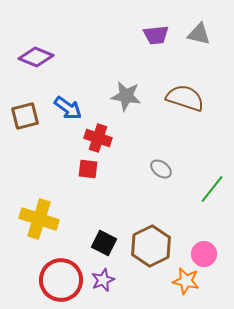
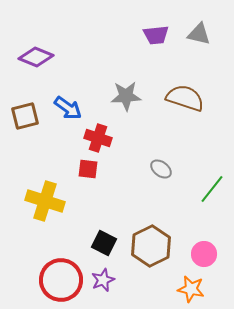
gray star: rotated 12 degrees counterclockwise
yellow cross: moved 6 px right, 18 px up
orange star: moved 5 px right, 8 px down
